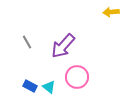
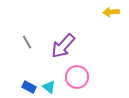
blue rectangle: moved 1 px left, 1 px down
